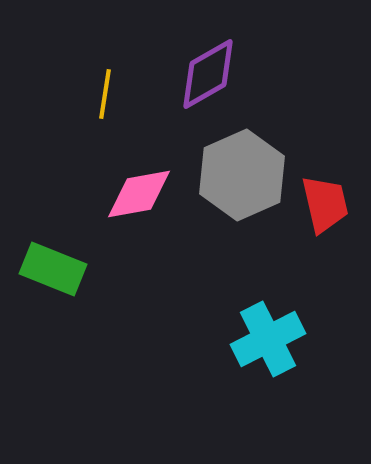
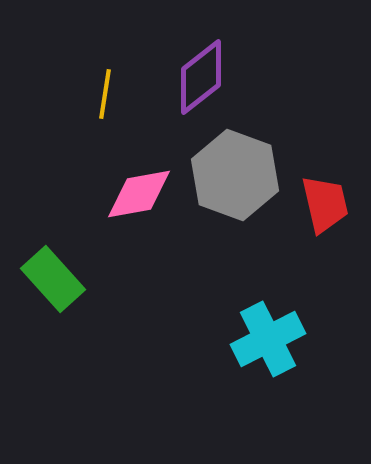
purple diamond: moved 7 px left, 3 px down; rotated 8 degrees counterclockwise
gray hexagon: moved 7 px left; rotated 16 degrees counterclockwise
green rectangle: moved 10 px down; rotated 26 degrees clockwise
